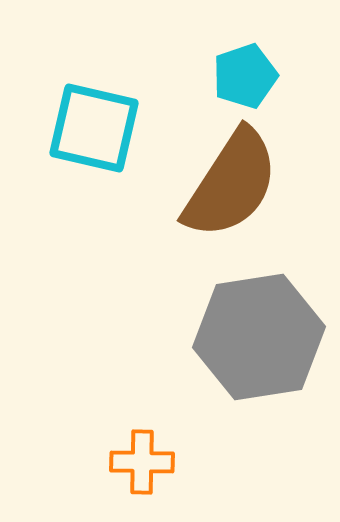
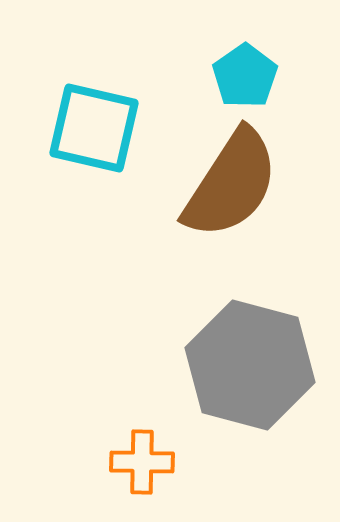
cyan pentagon: rotated 16 degrees counterclockwise
gray hexagon: moved 9 px left, 28 px down; rotated 24 degrees clockwise
